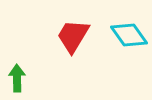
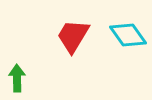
cyan diamond: moved 1 px left
